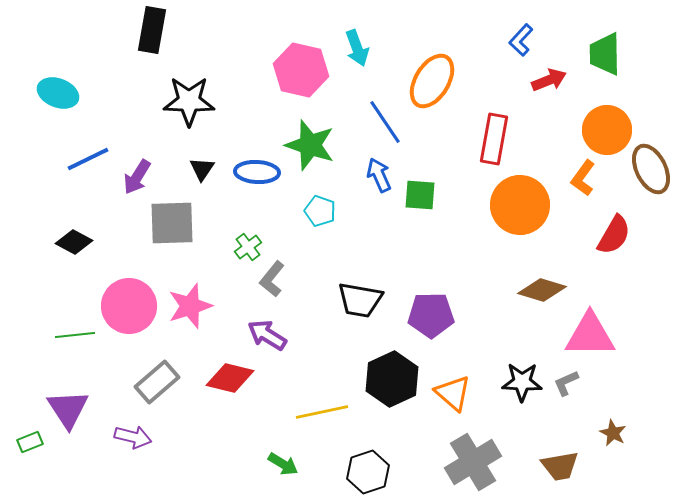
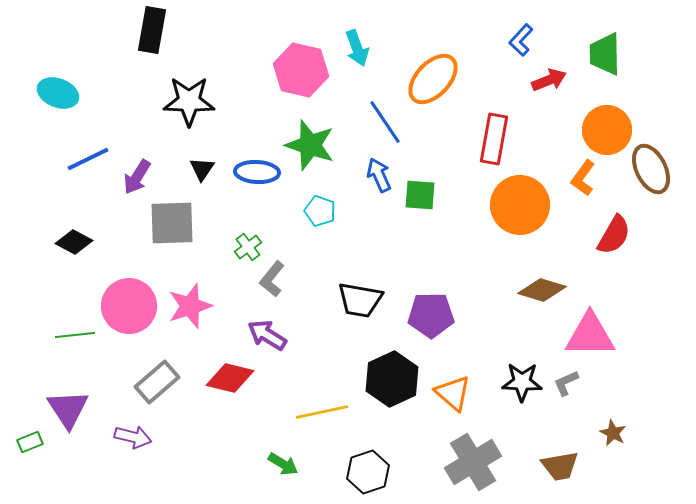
orange ellipse at (432, 81): moved 1 px right, 2 px up; rotated 12 degrees clockwise
